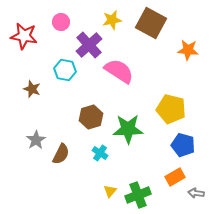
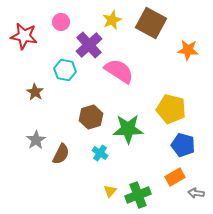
yellow star: rotated 12 degrees counterclockwise
brown star: moved 3 px right, 3 px down; rotated 12 degrees clockwise
